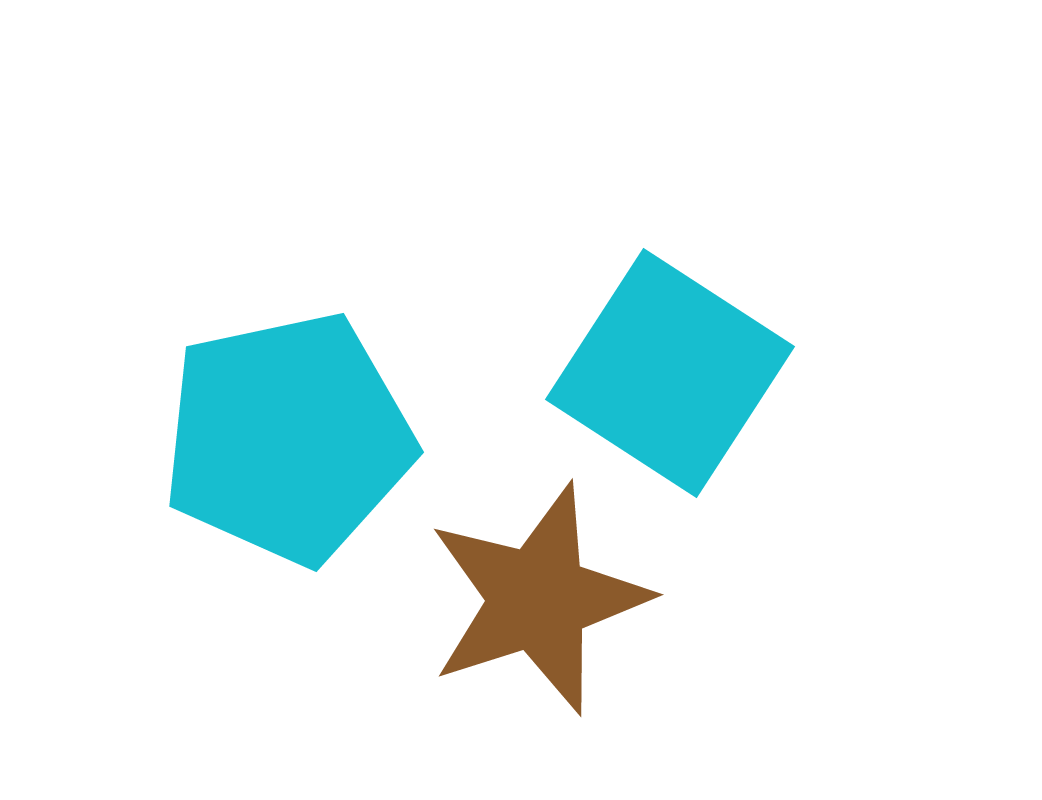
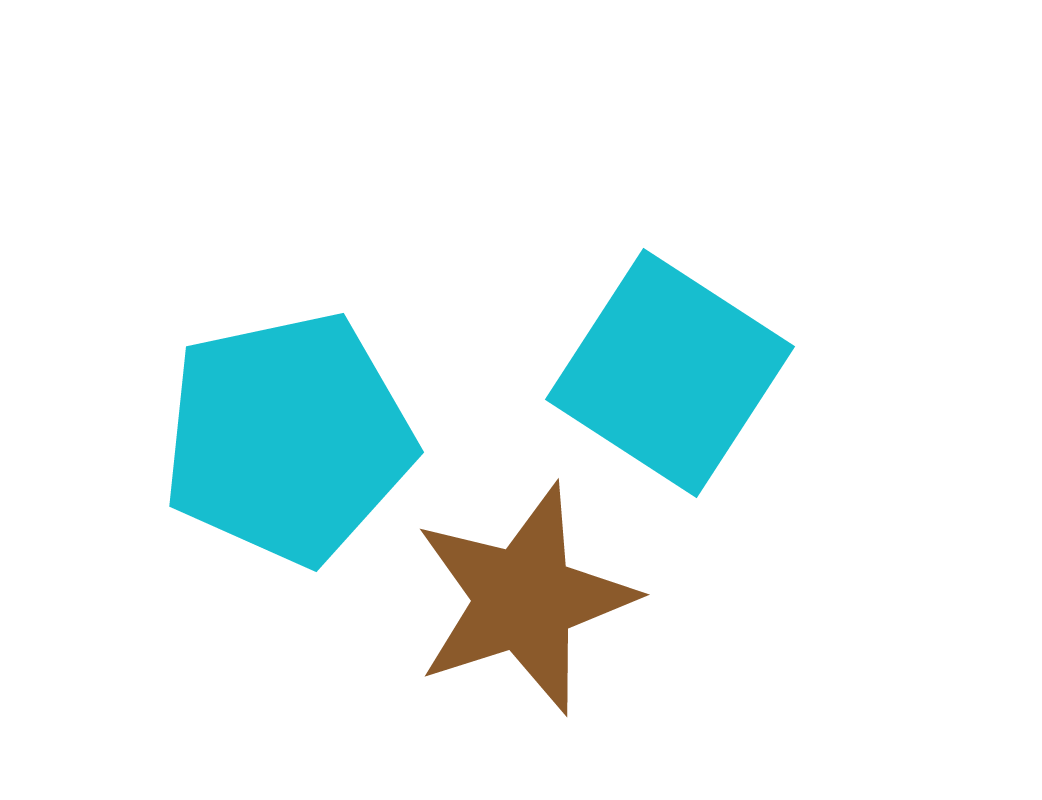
brown star: moved 14 px left
